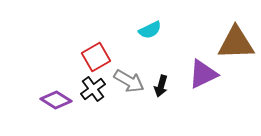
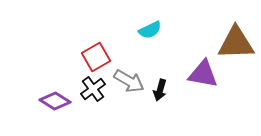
purple triangle: rotated 36 degrees clockwise
black arrow: moved 1 px left, 4 px down
purple diamond: moved 1 px left, 1 px down
